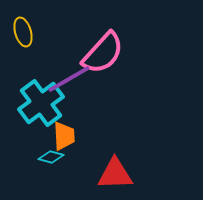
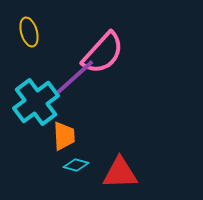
yellow ellipse: moved 6 px right
purple line: moved 6 px right, 2 px up; rotated 12 degrees counterclockwise
cyan cross: moved 5 px left, 1 px up
cyan diamond: moved 25 px right, 8 px down
red triangle: moved 5 px right, 1 px up
